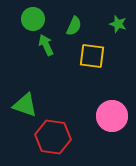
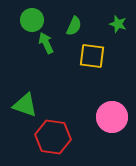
green circle: moved 1 px left, 1 px down
green arrow: moved 2 px up
pink circle: moved 1 px down
